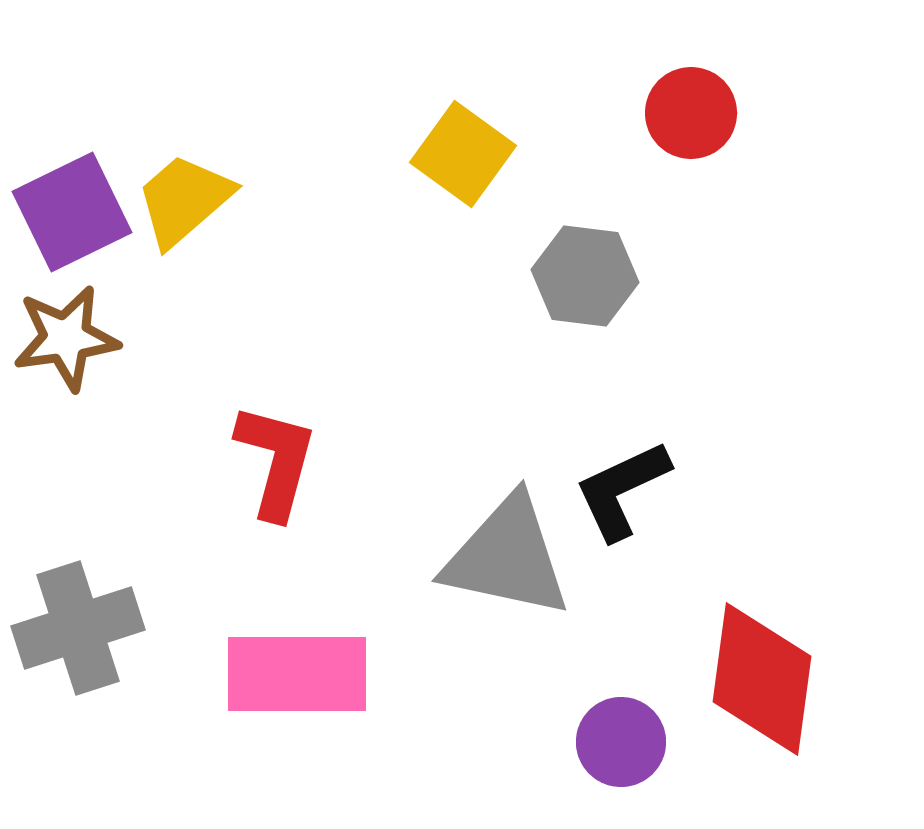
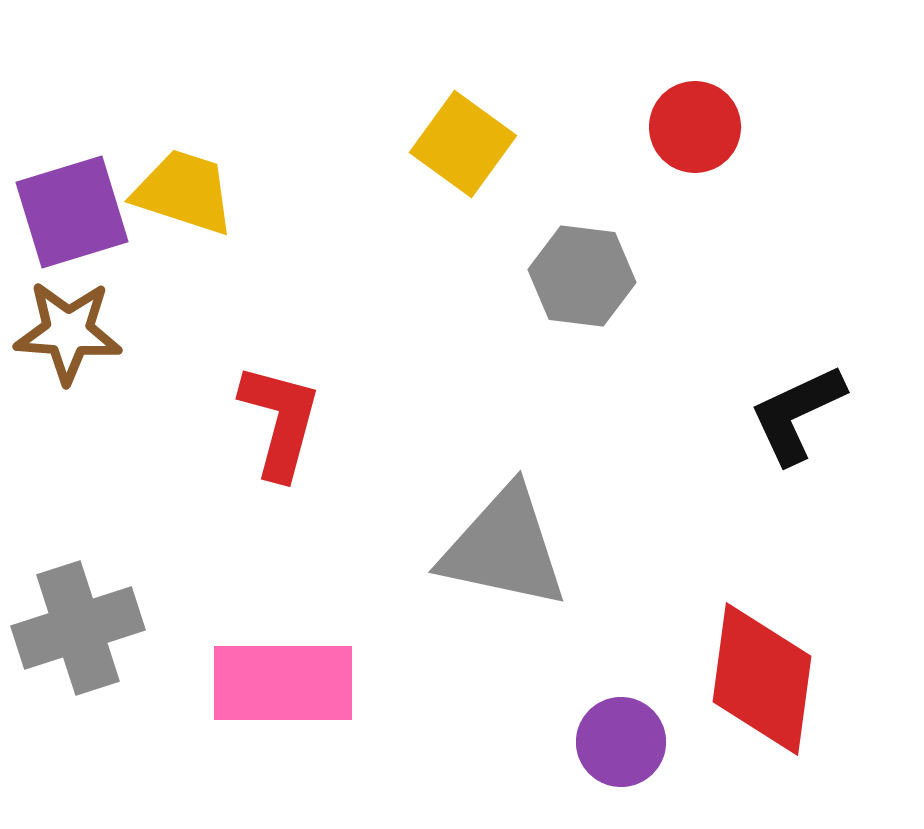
red circle: moved 4 px right, 14 px down
yellow square: moved 10 px up
yellow trapezoid: moved 8 px up; rotated 59 degrees clockwise
purple square: rotated 9 degrees clockwise
gray hexagon: moved 3 px left
brown star: moved 2 px right, 6 px up; rotated 12 degrees clockwise
red L-shape: moved 4 px right, 40 px up
black L-shape: moved 175 px right, 76 px up
gray triangle: moved 3 px left, 9 px up
pink rectangle: moved 14 px left, 9 px down
